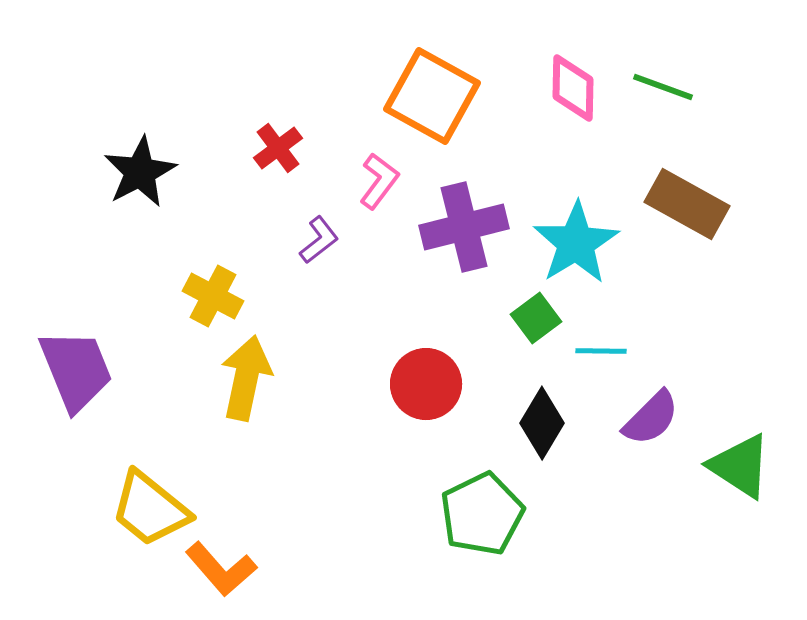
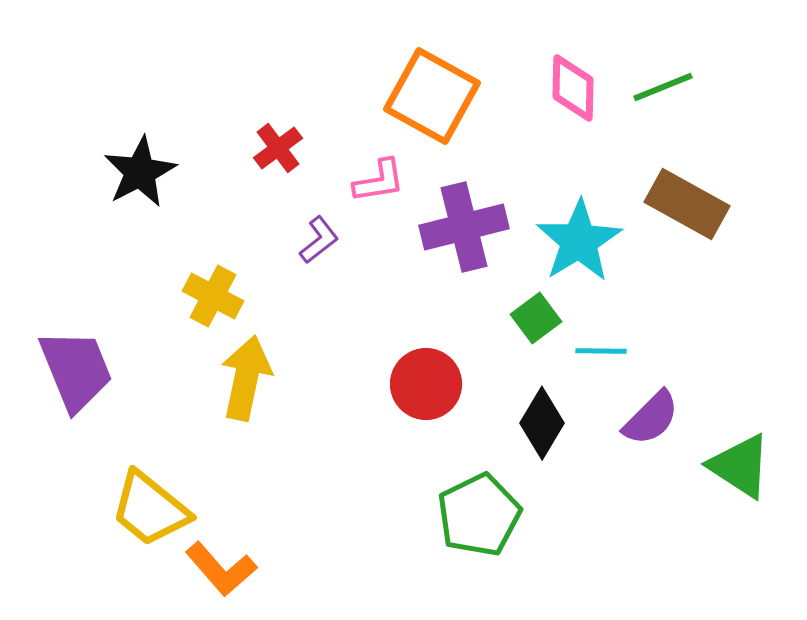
green line: rotated 42 degrees counterclockwise
pink L-shape: rotated 44 degrees clockwise
cyan star: moved 3 px right, 2 px up
green pentagon: moved 3 px left, 1 px down
